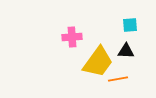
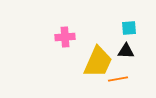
cyan square: moved 1 px left, 3 px down
pink cross: moved 7 px left
yellow trapezoid: rotated 12 degrees counterclockwise
